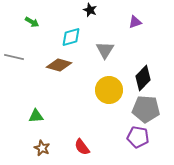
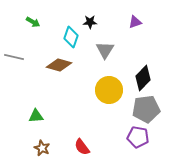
black star: moved 12 px down; rotated 24 degrees counterclockwise
green arrow: moved 1 px right
cyan diamond: rotated 55 degrees counterclockwise
gray pentagon: rotated 12 degrees counterclockwise
